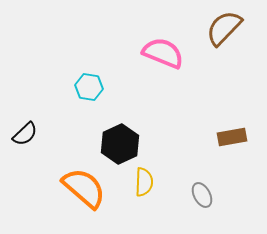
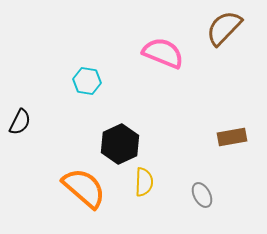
cyan hexagon: moved 2 px left, 6 px up
black semicircle: moved 5 px left, 12 px up; rotated 20 degrees counterclockwise
